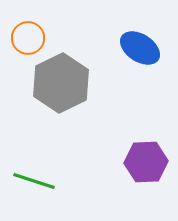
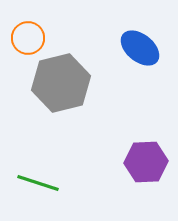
blue ellipse: rotated 6 degrees clockwise
gray hexagon: rotated 12 degrees clockwise
green line: moved 4 px right, 2 px down
